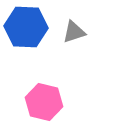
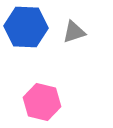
pink hexagon: moved 2 px left
